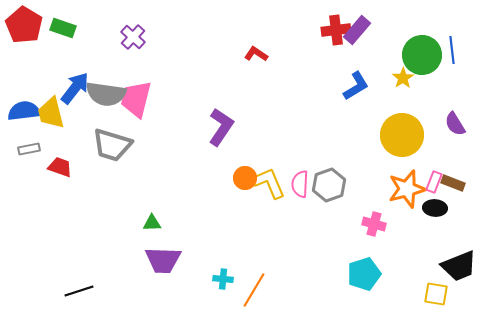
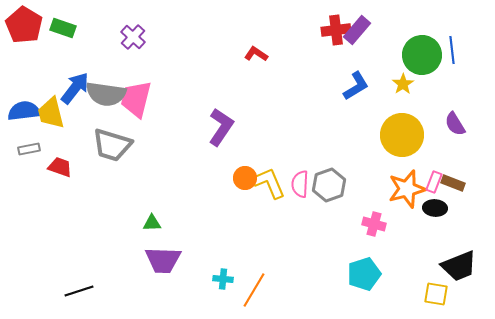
yellow star: moved 6 px down
